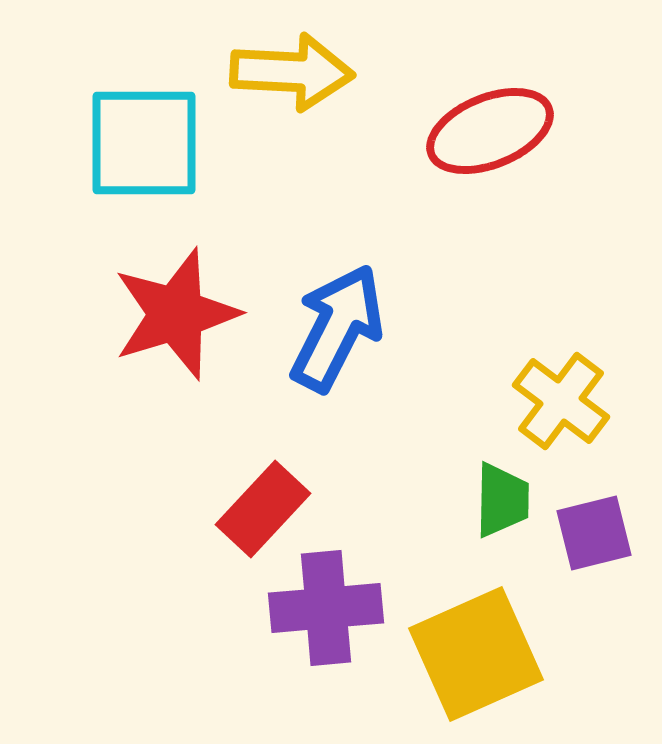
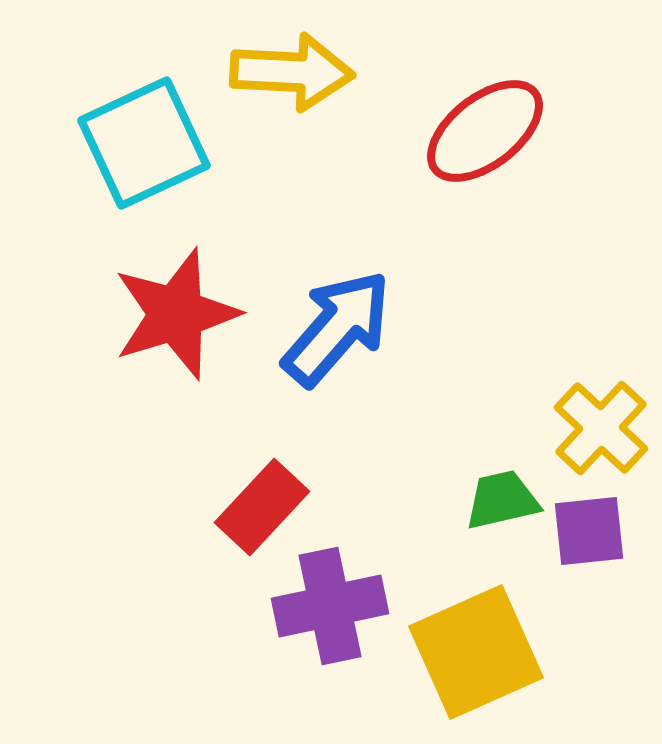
red ellipse: moved 5 px left; rotated 16 degrees counterclockwise
cyan square: rotated 25 degrees counterclockwise
blue arrow: rotated 14 degrees clockwise
yellow cross: moved 40 px right, 27 px down; rotated 6 degrees clockwise
green trapezoid: rotated 104 degrees counterclockwise
red rectangle: moved 1 px left, 2 px up
purple square: moved 5 px left, 2 px up; rotated 8 degrees clockwise
purple cross: moved 4 px right, 2 px up; rotated 7 degrees counterclockwise
yellow square: moved 2 px up
